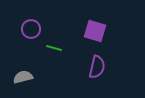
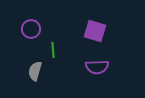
green line: moved 1 px left, 2 px down; rotated 70 degrees clockwise
purple semicircle: rotated 75 degrees clockwise
gray semicircle: moved 12 px right, 6 px up; rotated 60 degrees counterclockwise
